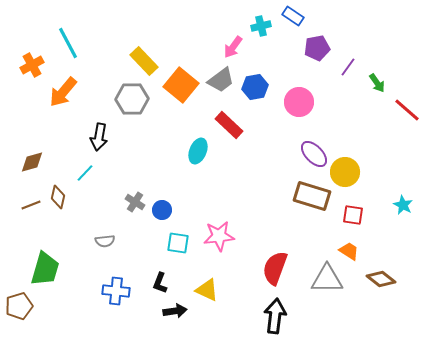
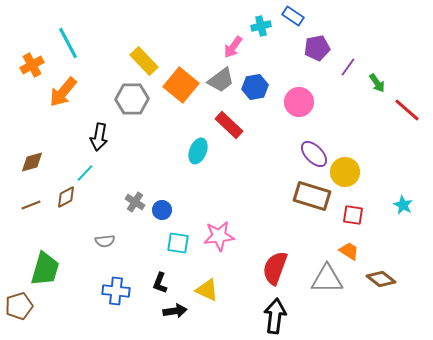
brown diamond at (58, 197): moved 8 px right; rotated 50 degrees clockwise
